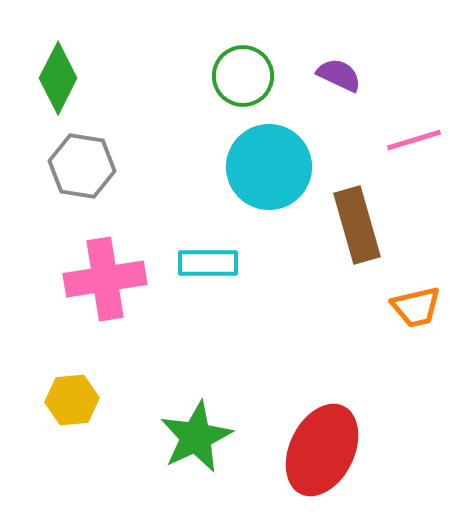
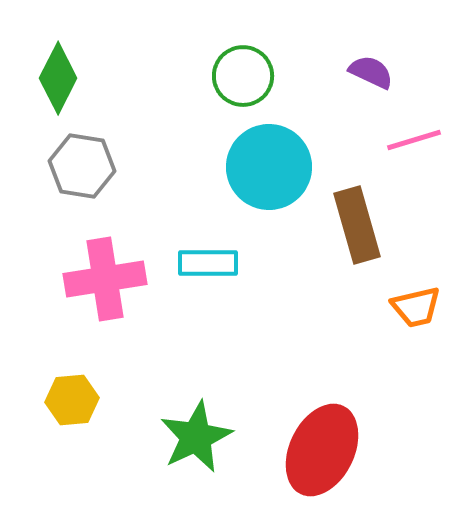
purple semicircle: moved 32 px right, 3 px up
